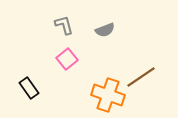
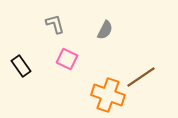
gray L-shape: moved 9 px left, 1 px up
gray semicircle: rotated 42 degrees counterclockwise
pink square: rotated 25 degrees counterclockwise
black rectangle: moved 8 px left, 22 px up
